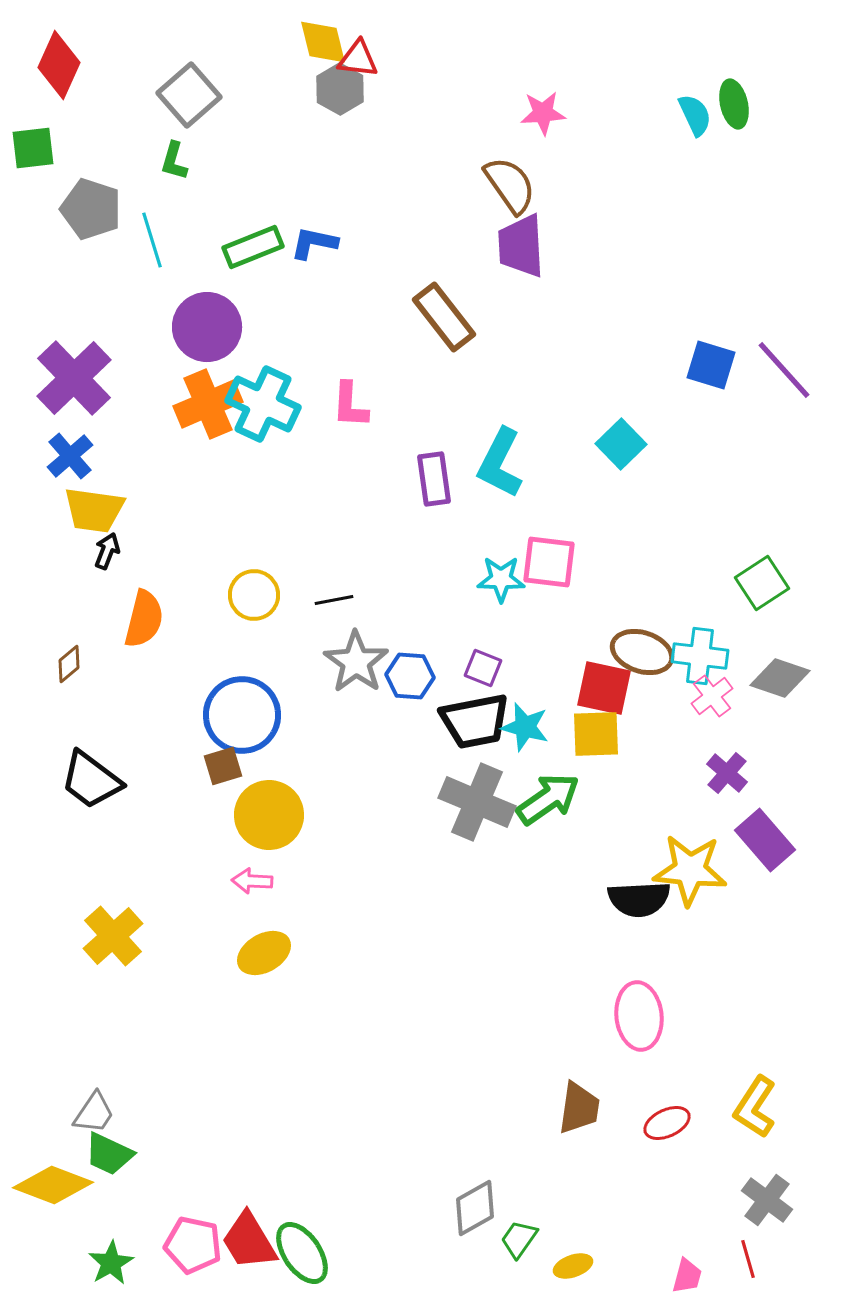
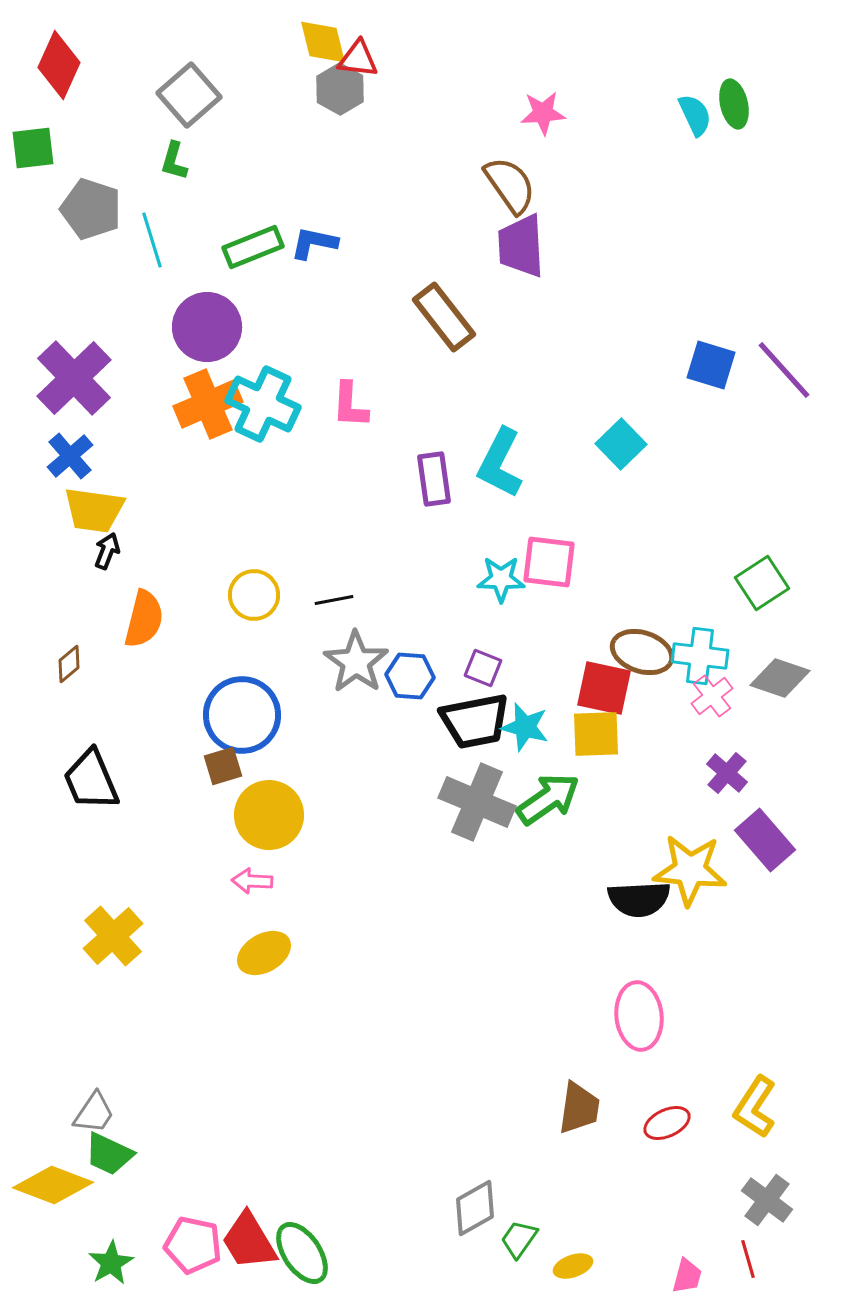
black trapezoid at (91, 780): rotated 30 degrees clockwise
